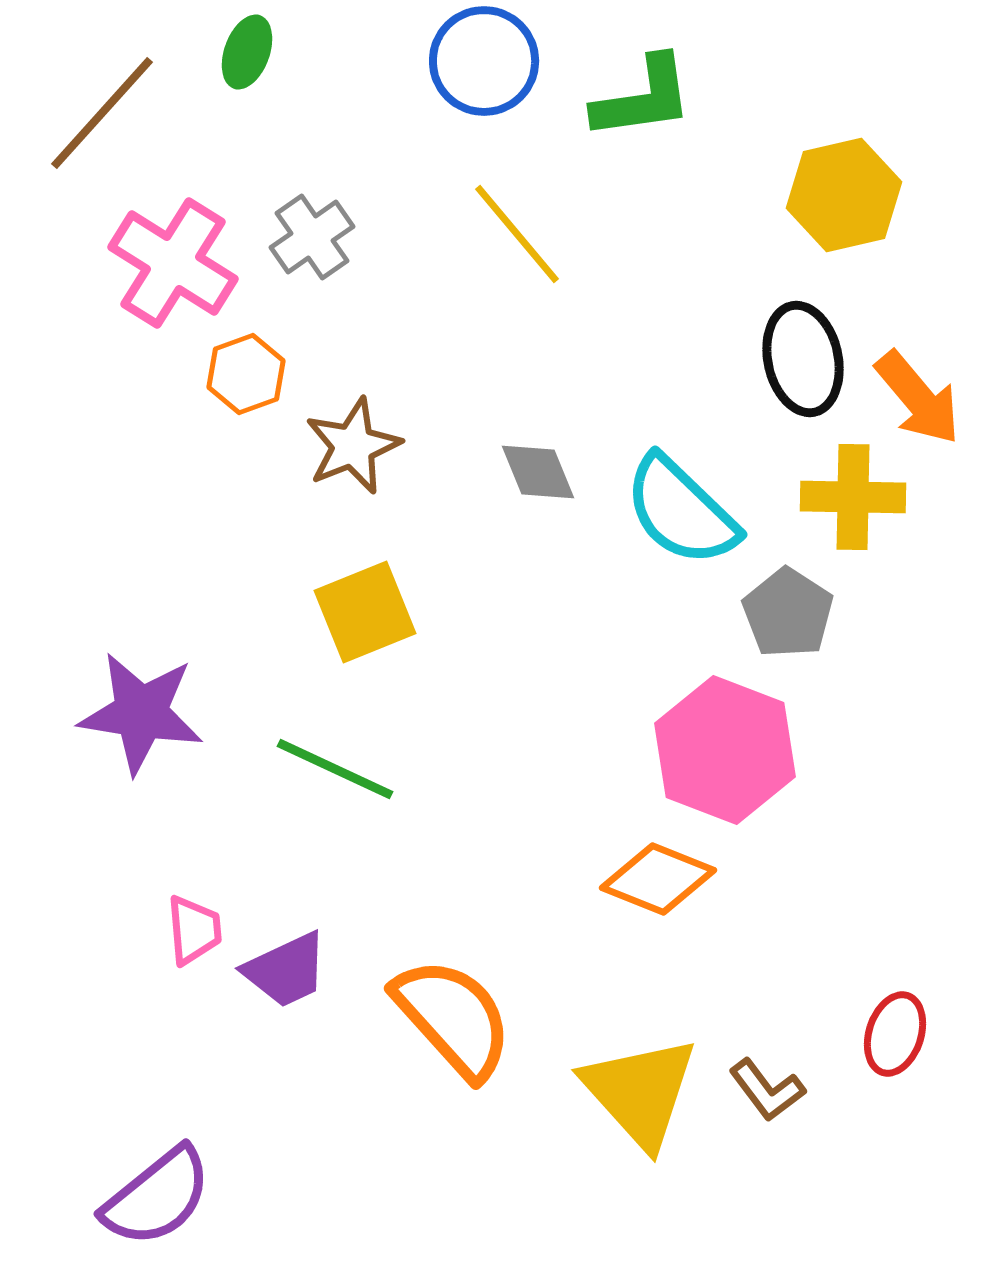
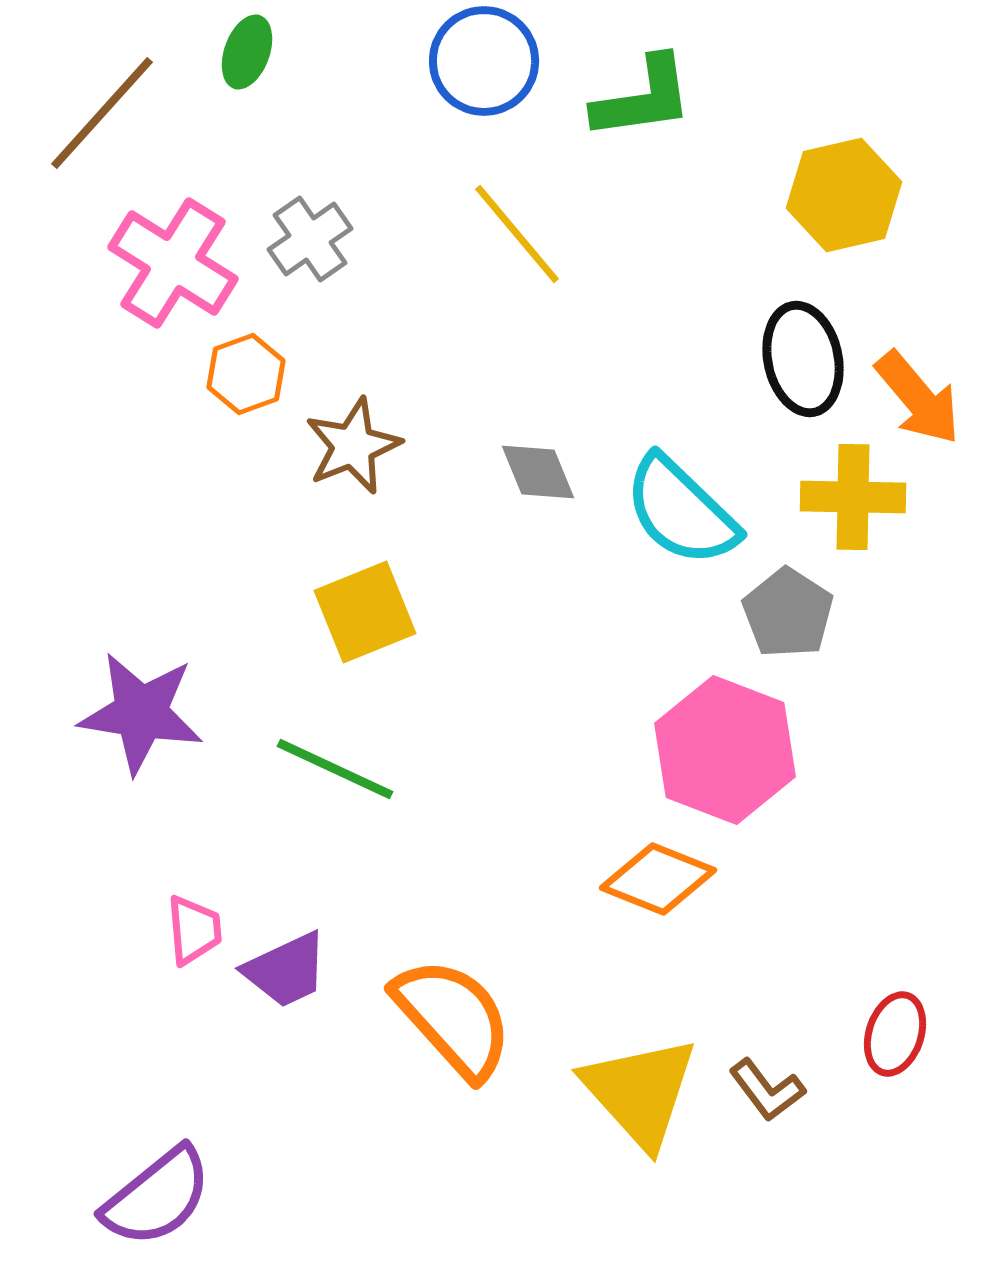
gray cross: moved 2 px left, 2 px down
